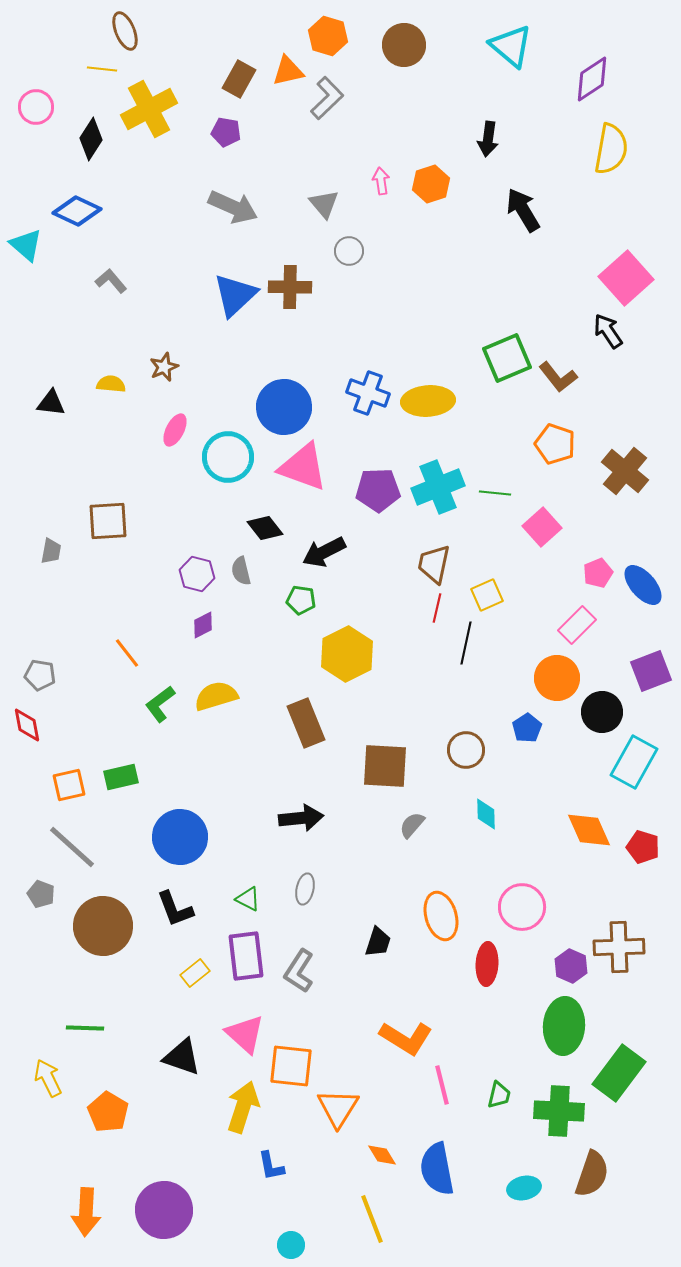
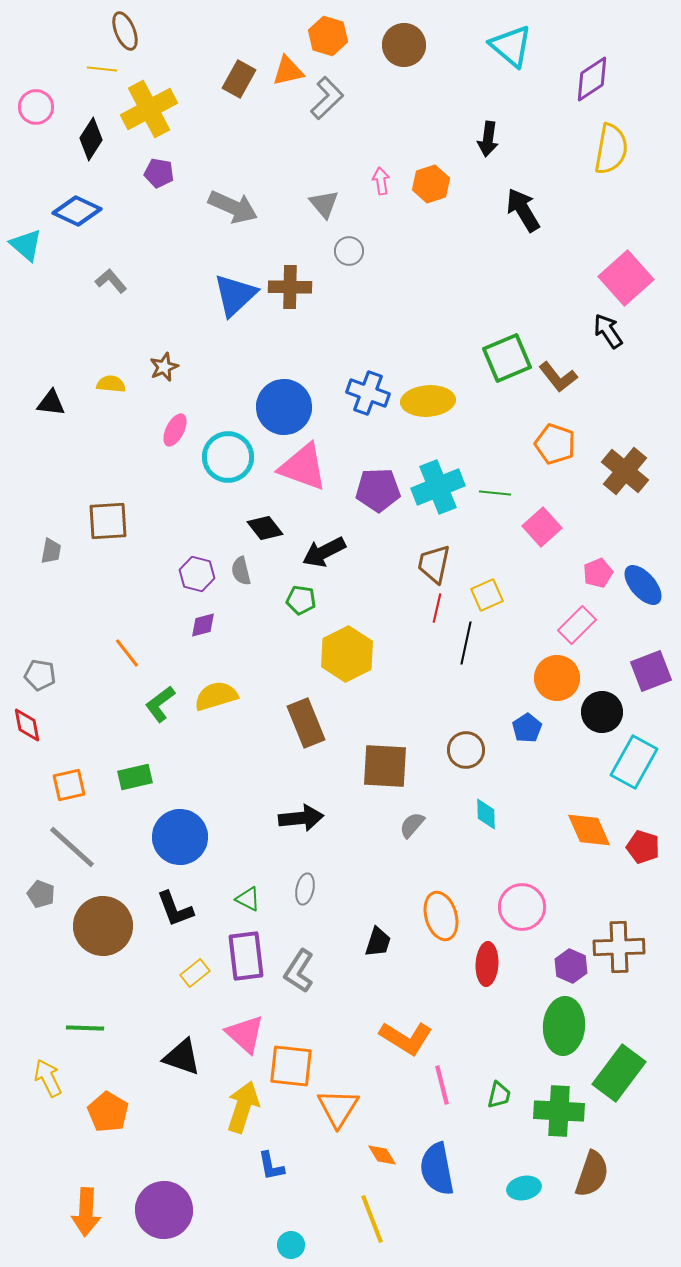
purple pentagon at (226, 132): moved 67 px left, 41 px down
purple diamond at (203, 625): rotated 12 degrees clockwise
green rectangle at (121, 777): moved 14 px right
